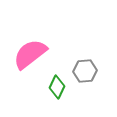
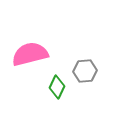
pink semicircle: rotated 24 degrees clockwise
